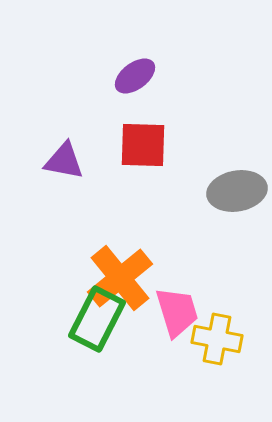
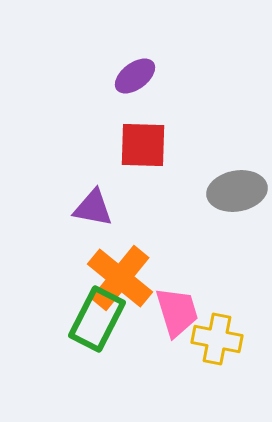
purple triangle: moved 29 px right, 47 px down
orange cross: rotated 12 degrees counterclockwise
